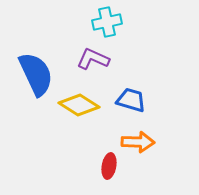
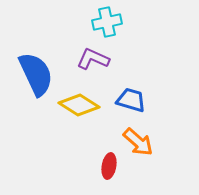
orange arrow: rotated 40 degrees clockwise
